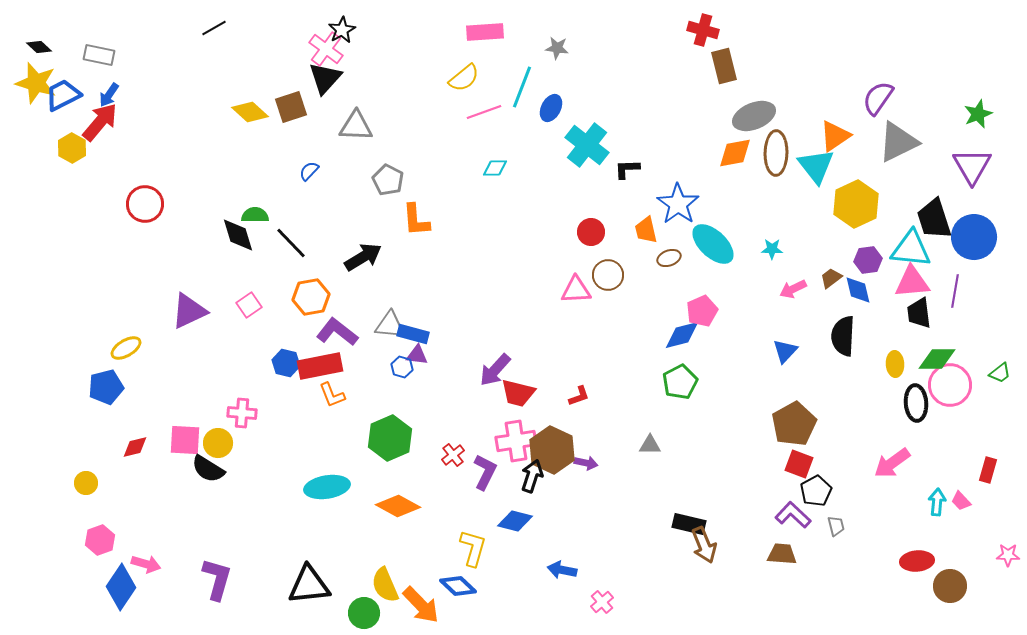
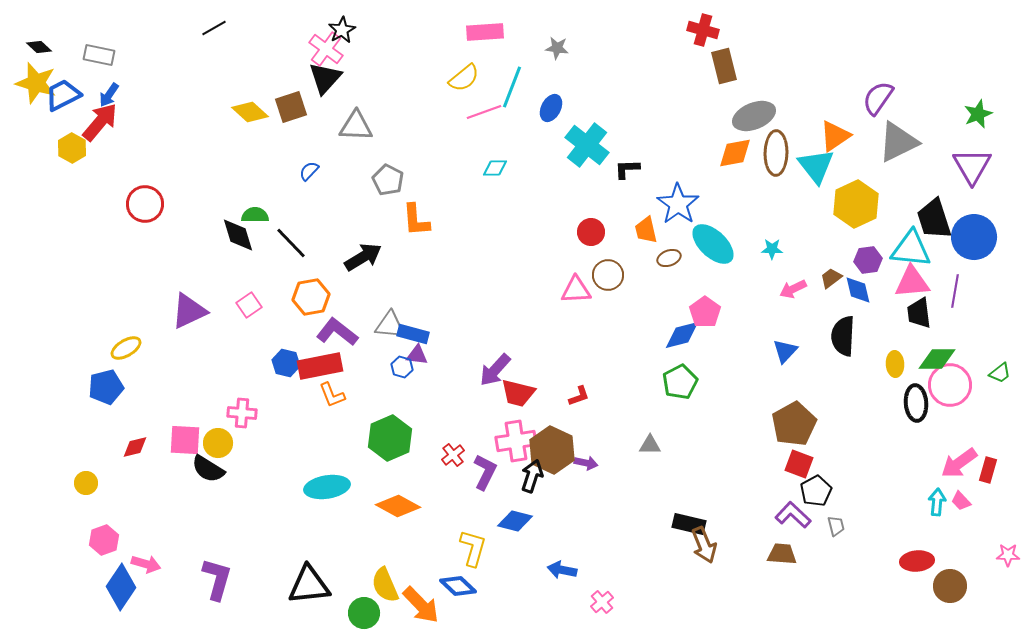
cyan line at (522, 87): moved 10 px left
pink pentagon at (702, 311): moved 3 px right, 1 px down; rotated 12 degrees counterclockwise
pink arrow at (892, 463): moved 67 px right
pink hexagon at (100, 540): moved 4 px right
